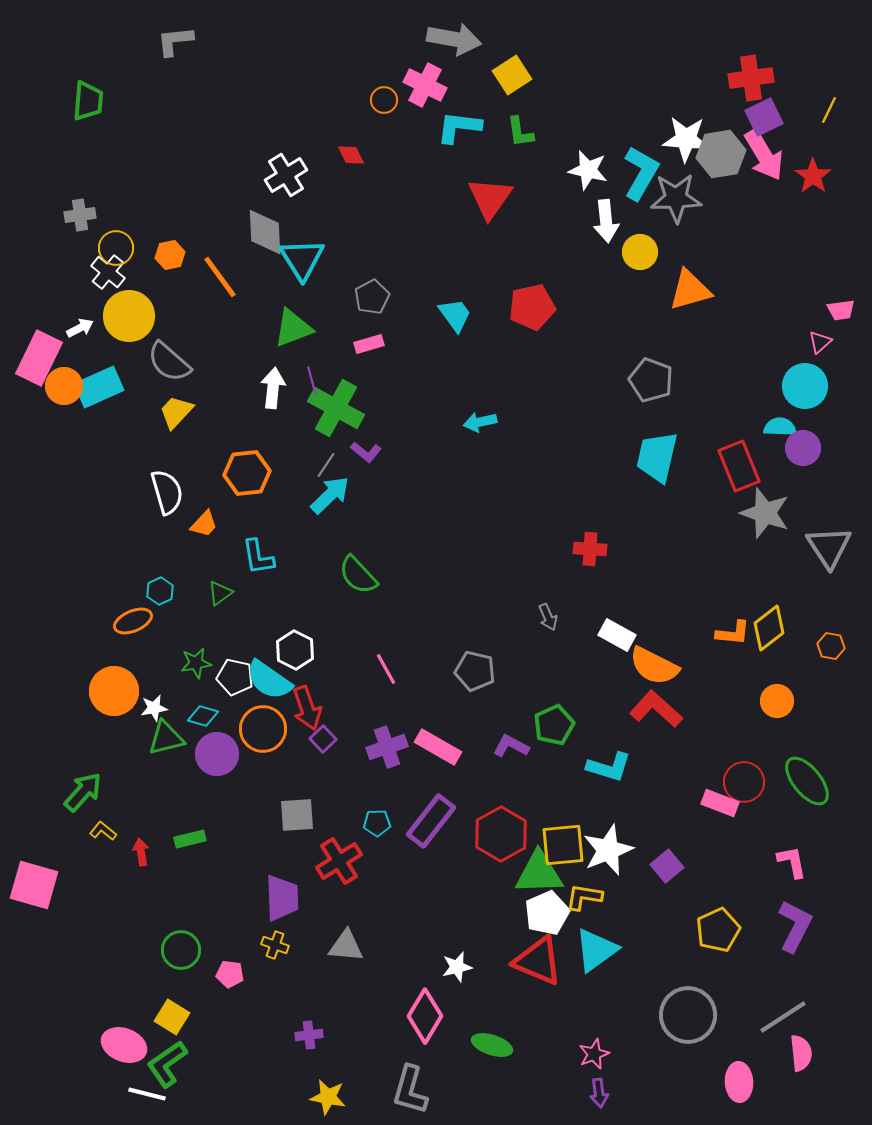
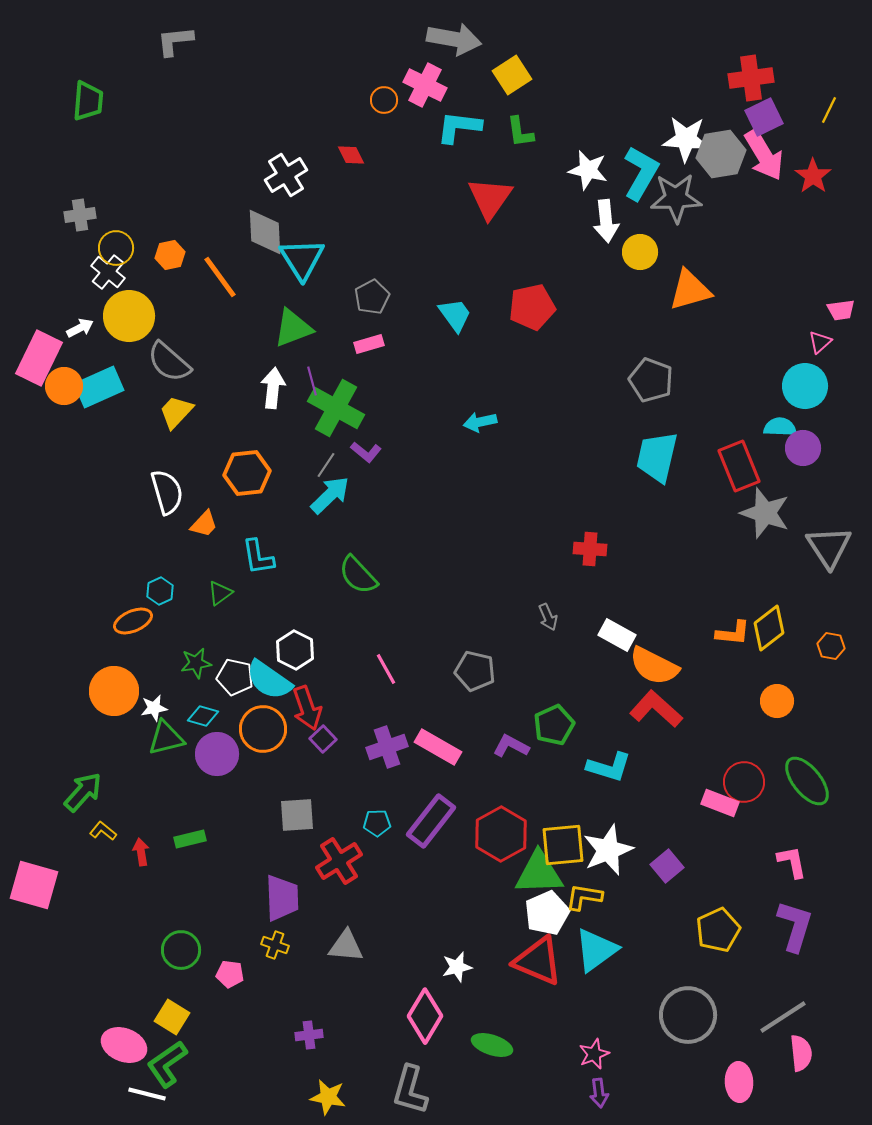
purple L-shape at (795, 926): rotated 10 degrees counterclockwise
